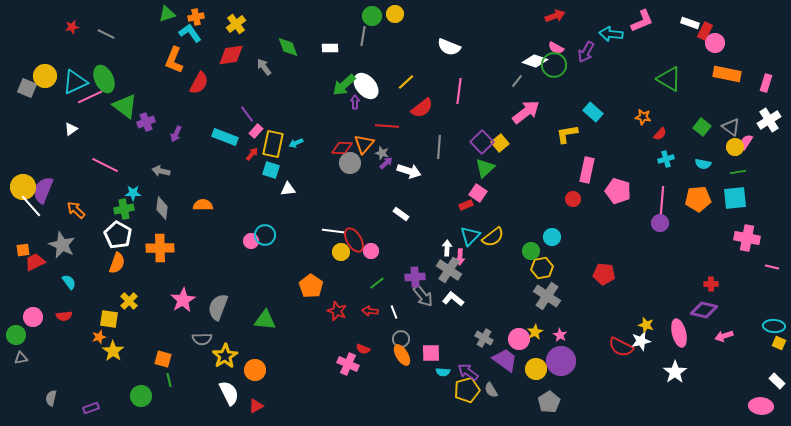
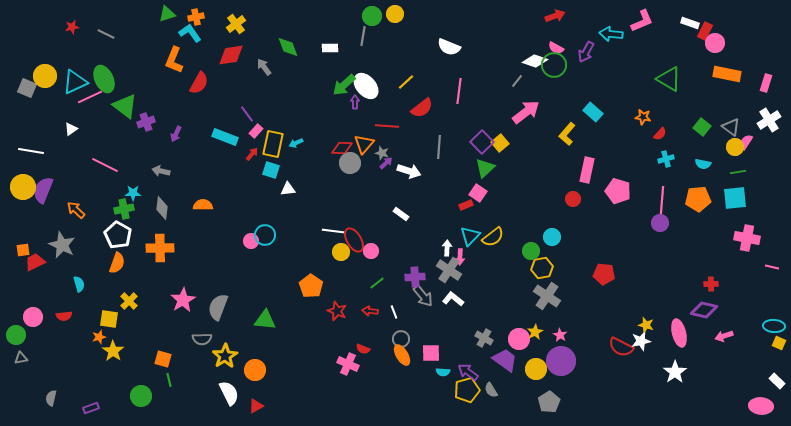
yellow L-shape at (567, 134): rotated 40 degrees counterclockwise
white line at (31, 206): moved 55 px up; rotated 40 degrees counterclockwise
cyan semicircle at (69, 282): moved 10 px right, 2 px down; rotated 21 degrees clockwise
